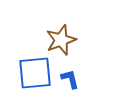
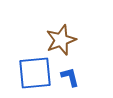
blue L-shape: moved 2 px up
